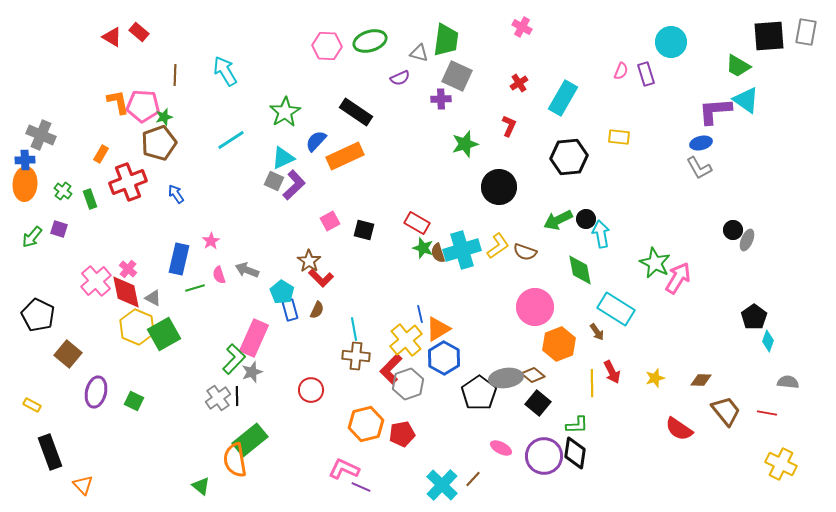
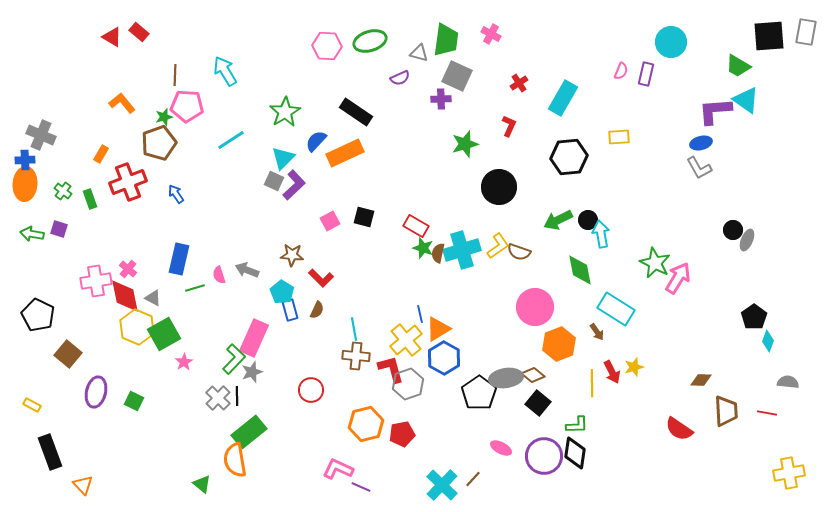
pink cross at (522, 27): moved 31 px left, 7 px down
purple rectangle at (646, 74): rotated 30 degrees clockwise
orange L-shape at (118, 102): moved 4 px right, 1 px down; rotated 28 degrees counterclockwise
pink pentagon at (143, 106): moved 44 px right
yellow rectangle at (619, 137): rotated 10 degrees counterclockwise
orange rectangle at (345, 156): moved 3 px up
cyan triangle at (283, 158): rotated 20 degrees counterclockwise
black circle at (586, 219): moved 2 px right, 1 px down
red rectangle at (417, 223): moved 1 px left, 3 px down
black square at (364, 230): moved 13 px up
green arrow at (32, 237): moved 3 px up; rotated 60 degrees clockwise
pink star at (211, 241): moved 27 px left, 121 px down
brown semicircle at (525, 252): moved 6 px left
brown semicircle at (438, 253): rotated 30 degrees clockwise
brown star at (309, 261): moved 17 px left, 6 px up; rotated 30 degrees counterclockwise
pink cross at (96, 281): rotated 32 degrees clockwise
red diamond at (126, 292): moved 1 px left, 4 px down
red L-shape at (391, 369): rotated 120 degrees clockwise
yellow star at (655, 378): moved 21 px left, 11 px up
gray cross at (218, 398): rotated 10 degrees counterclockwise
brown trapezoid at (726, 411): rotated 36 degrees clockwise
green rectangle at (250, 440): moved 1 px left, 8 px up
yellow cross at (781, 464): moved 8 px right, 9 px down; rotated 36 degrees counterclockwise
pink L-shape at (344, 469): moved 6 px left
green triangle at (201, 486): moved 1 px right, 2 px up
